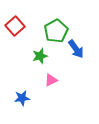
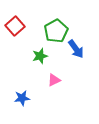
pink triangle: moved 3 px right
